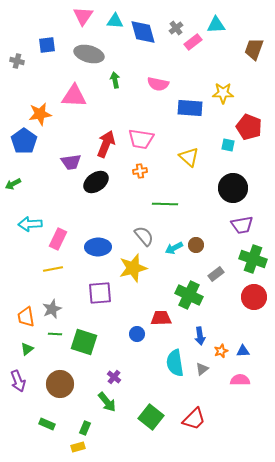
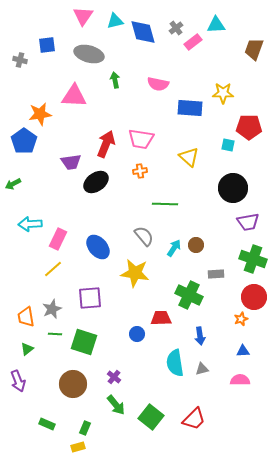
cyan triangle at (115, 21): rotated 18 degrees counterclockwise
gray cross at (17, 61): moved 3 px right, 1 px up
red pentagon at (249, 127): rotated 20 degrees counterclockwise
purple trapezoid at (242, 225): moved 6 px right, 3 px up
blue ellipse at (98, 247): rotated 50 degrees clockwise
cyan arrow at (174, 248): rotated 150 degrees clockwise
yellow star at (133, 268): moved 2 px right, 5 px down; rotated 24 degrees clockwise
yellow line at (53, 269): rotated 30 degrees counterclockwise
gray rectangle at (216, 274): rotated 35 degrees clockwise
purple square at (100, 293): moved 10 px left, 5 px down
orange star at (221, 351): moved 20 px right, 32 px up
gray triangle at (202, 369): rotated 24 degrees clockwise
brown circle at (60, 384): moved 13 px right
green arrow at (107, 402): moved 9 px right, 3 px down
